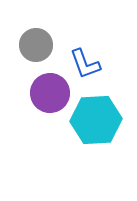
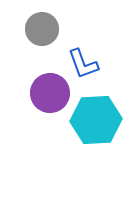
gray circle: moved 6 px right, 16 px up
blue L-shape: moved 2 px left
